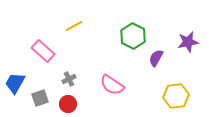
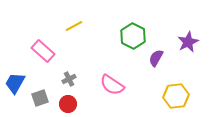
purple star: rotated 15 degrees counterclockwise
